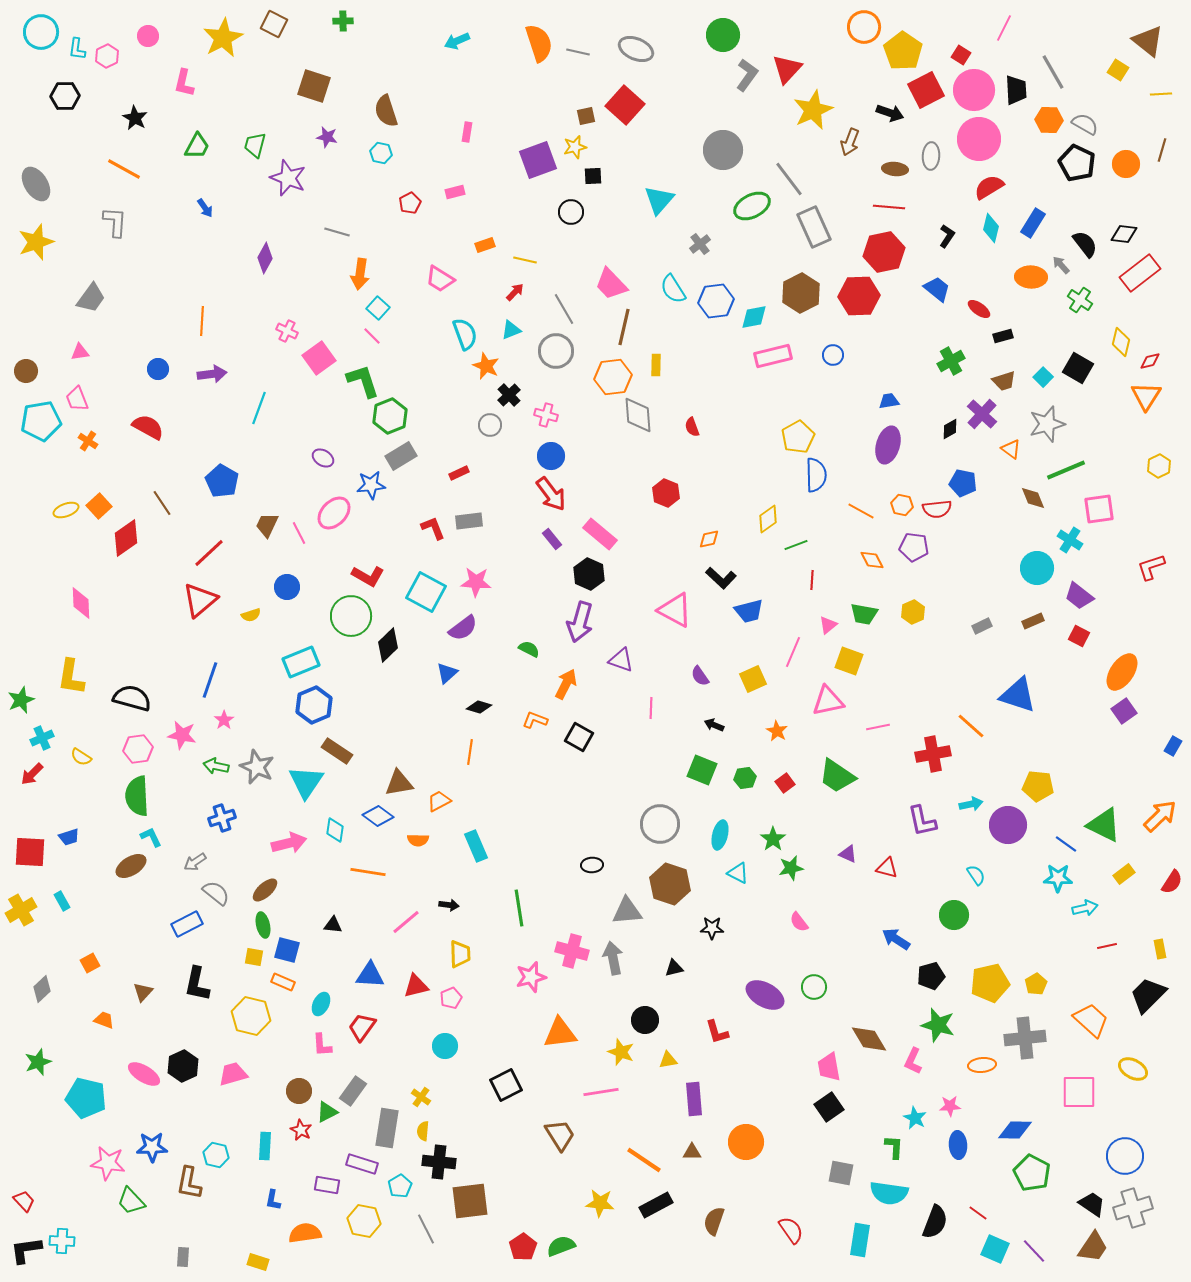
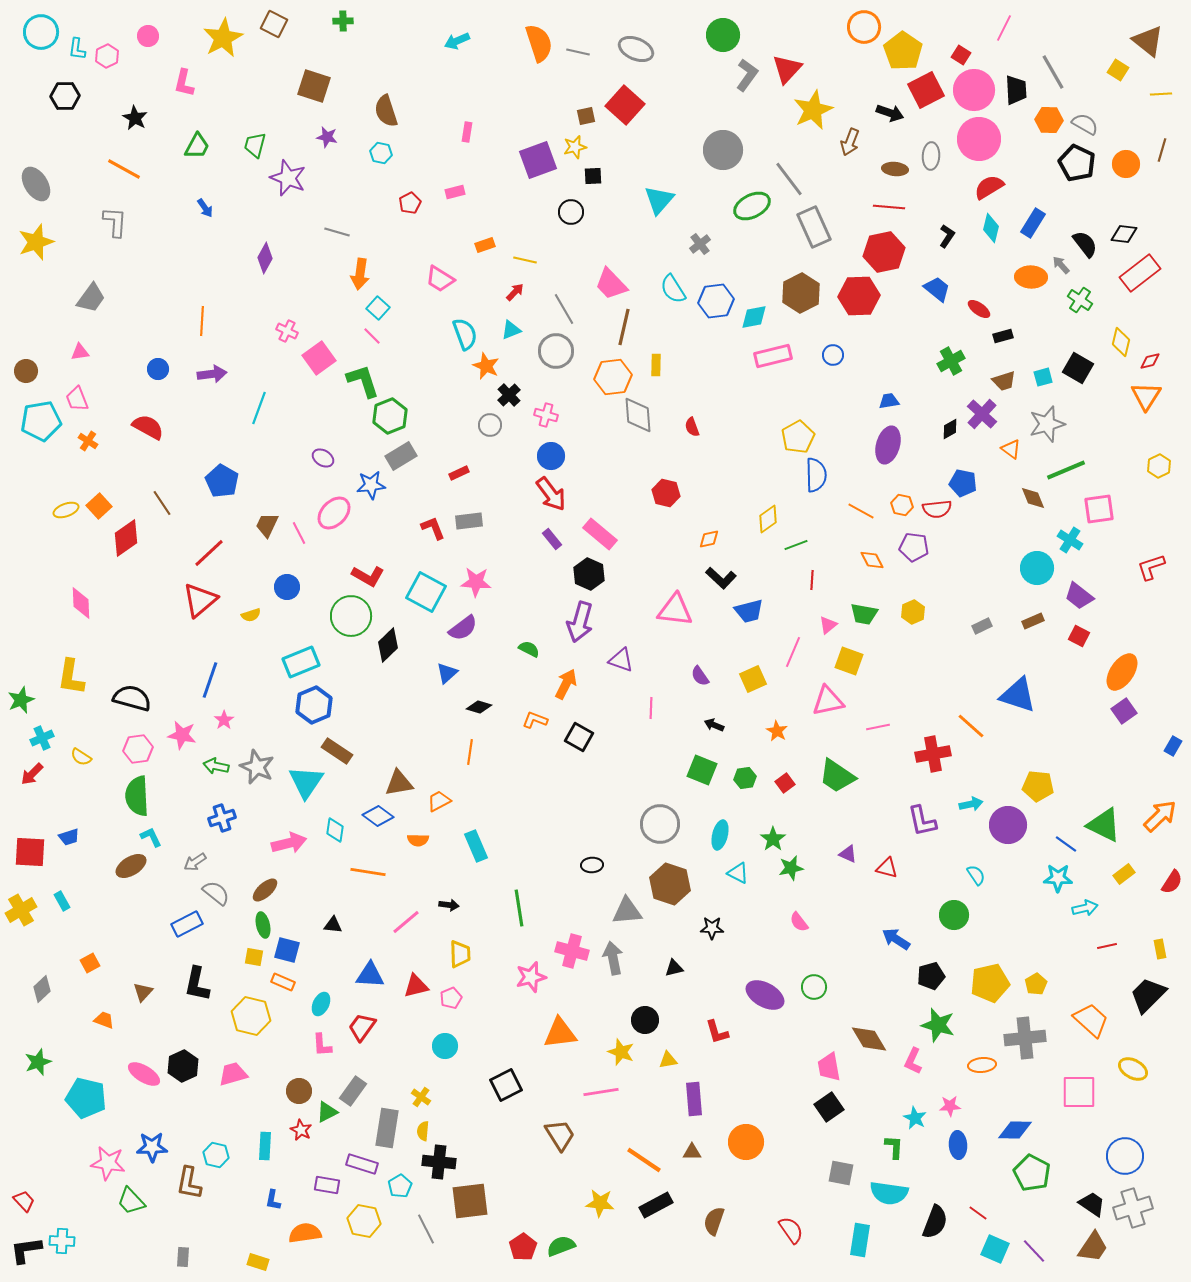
cyan square at (1043, 377): rotated 30 degrees clockwise
red hexagon at (666, 493): rotated 8 degrees counterclockwise
pink triangle at (675, 610): rotated 21 degrees counterclockwise
